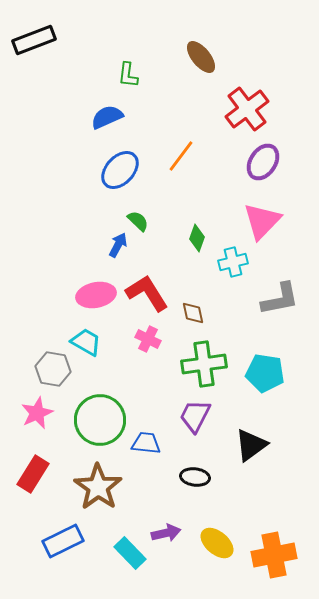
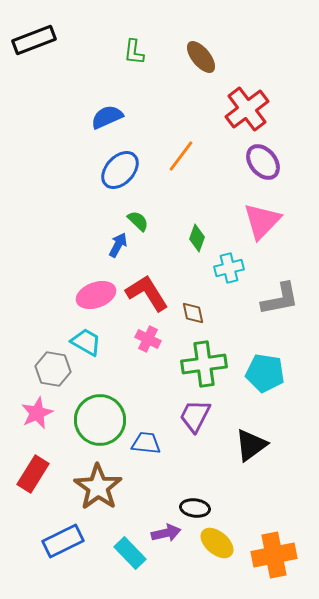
green L-shape: moved 6 px right, 23 px up
purple ellipse: rotated 72 degrees counterclockwise
cyan cross: moved 4 px left, 6 px down
pink ellipse: rotated 9 degrees counterclockwise
black ellipse: moved 31 px down
